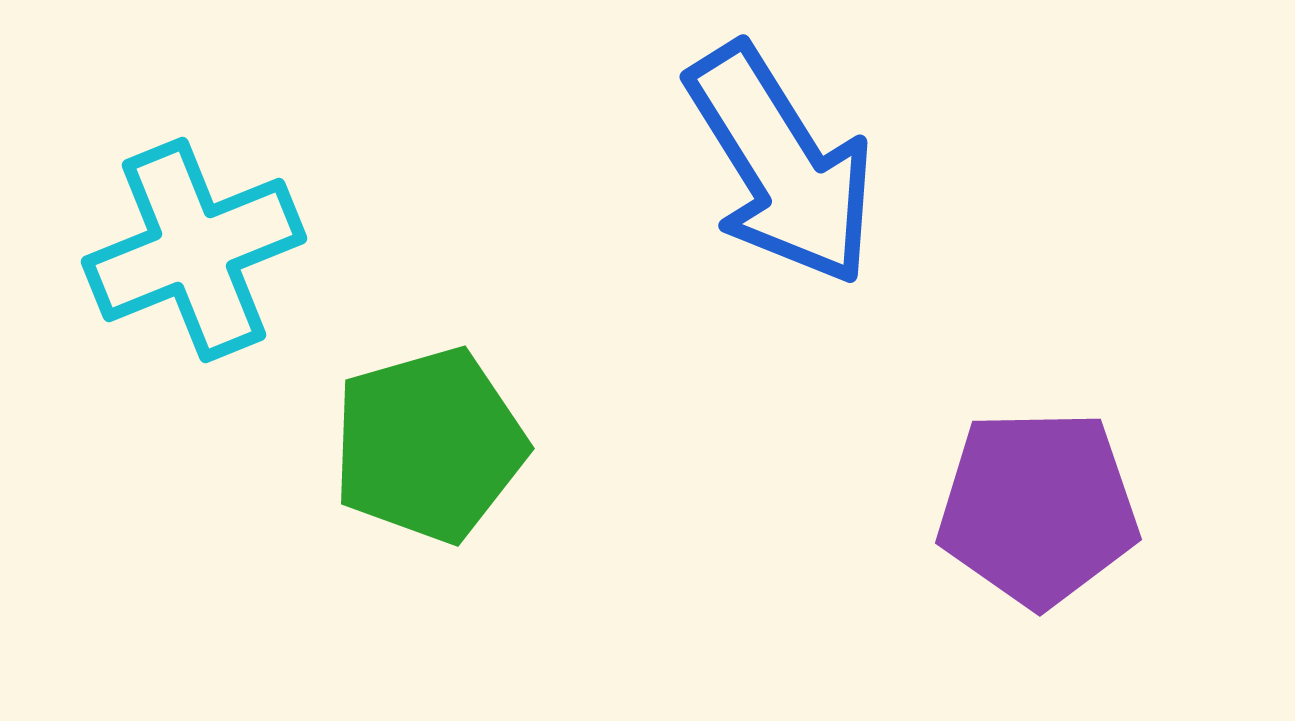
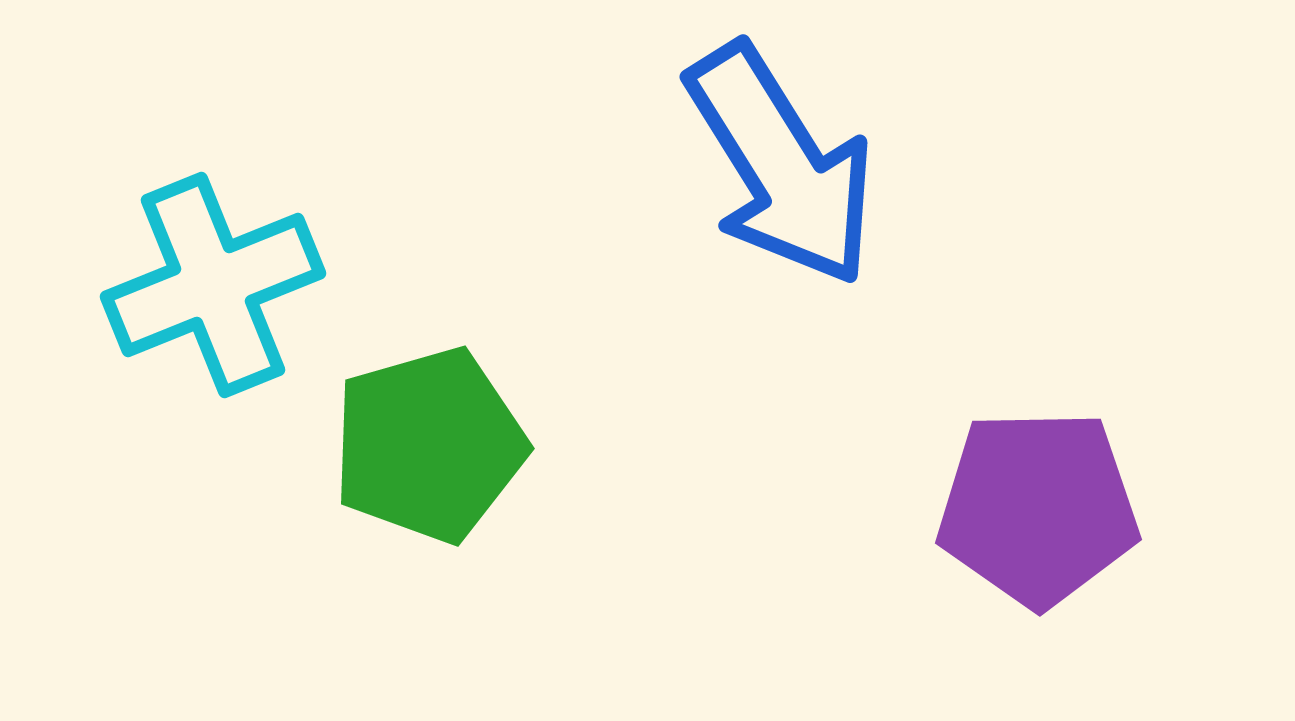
cyan cross: moved 19 px right, 35 px down
